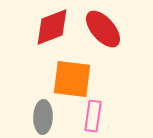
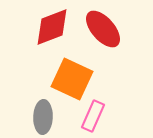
orange square: rotated 18 degrees clockwise
pink rectangle: rotated 16 degrees clockwise
